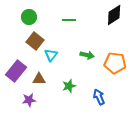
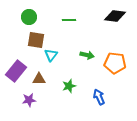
black diamond: moved 1 px right, 1 px down; rotated 40 degrees clockwise
brown square: moved 1 px right, 1 px up; rotated 30 degrees counterclockwise
